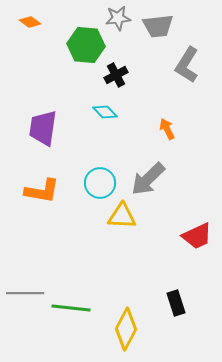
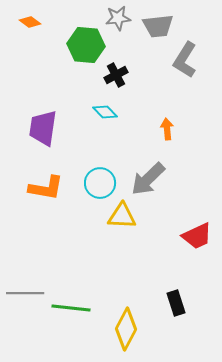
gray L-shape: moved 2 px left, 5 px up
orange arrow: rotated 20 degrees clockwise
orange L-shape: moved 4 px right, 3 px up
